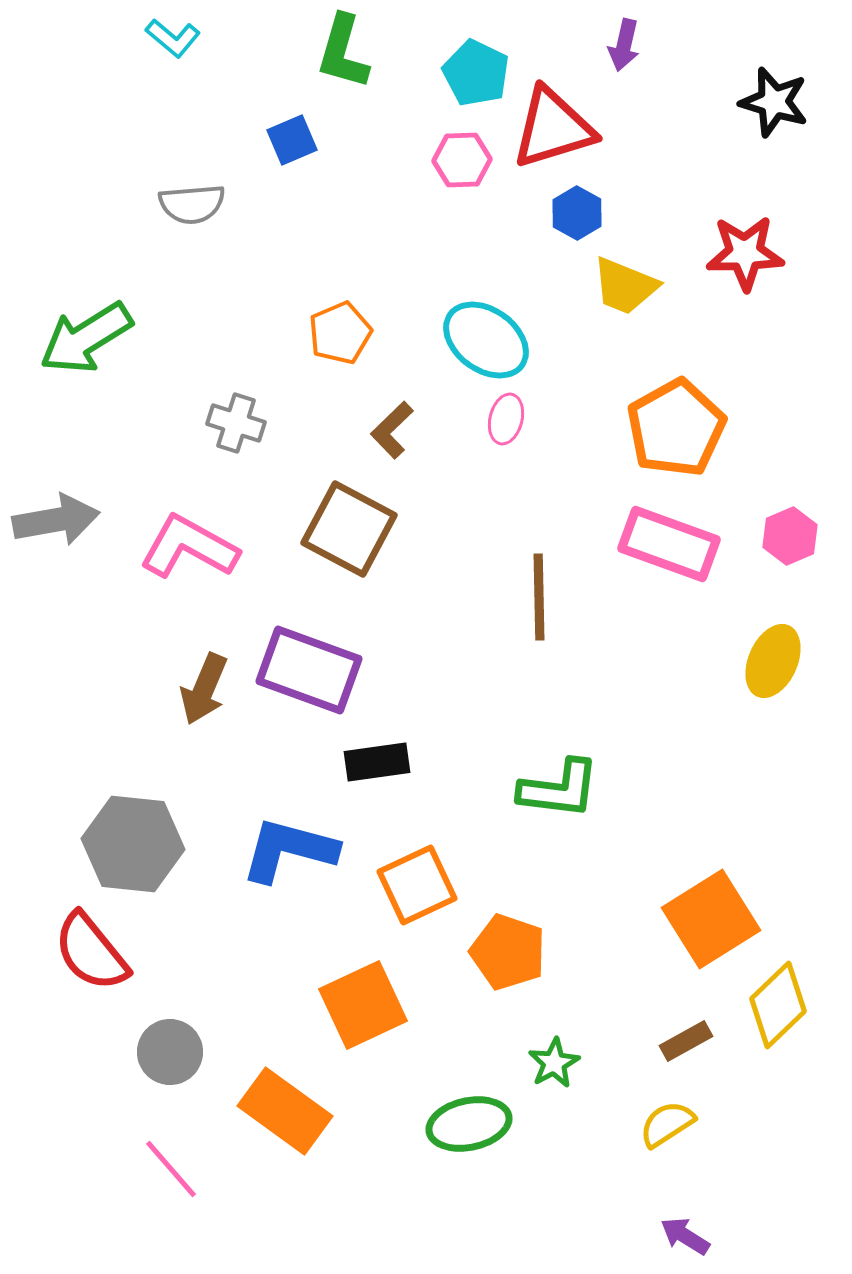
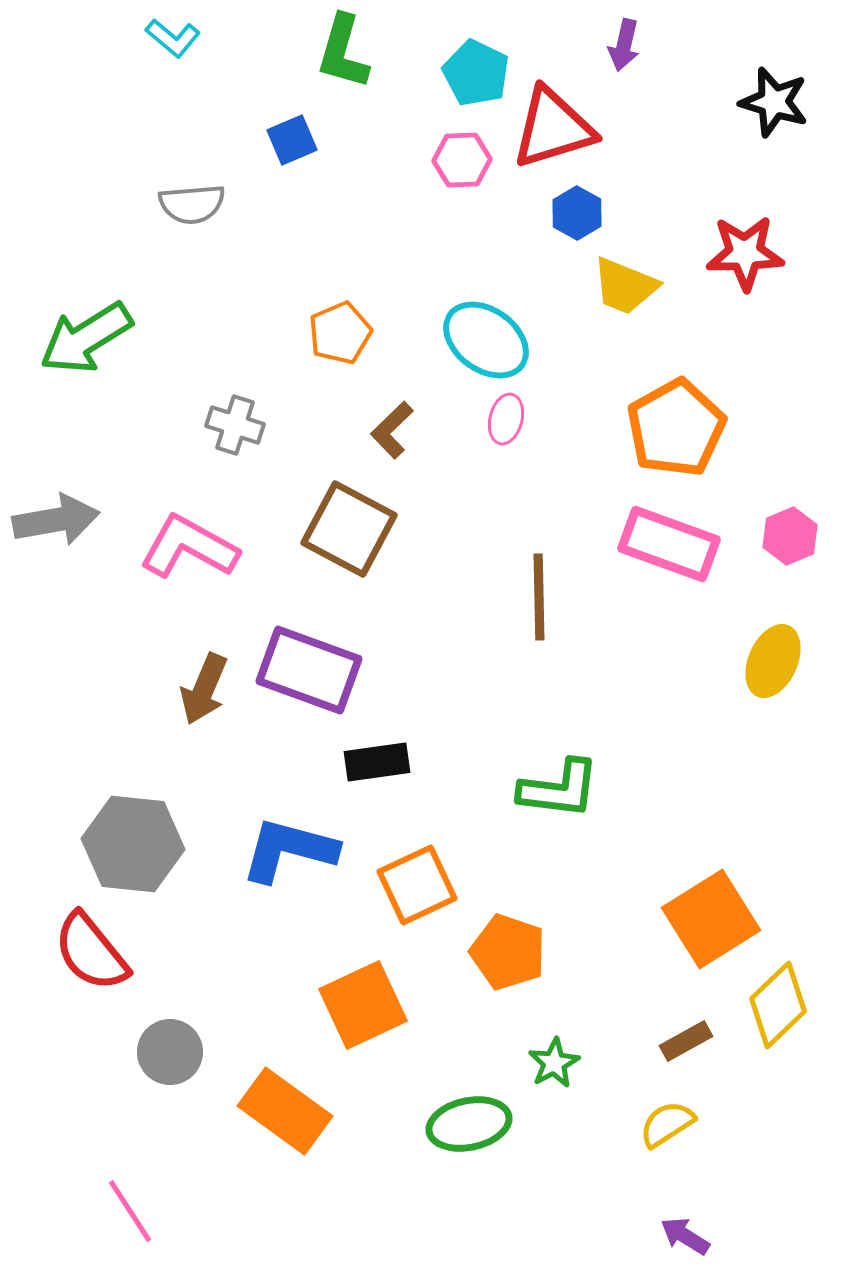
gray cross at (236, 423): moved 1 px left, 2 px down
pink line at (171, 1169): moved 41 px left, 42 px down; rotated 8 degrees clockwise
